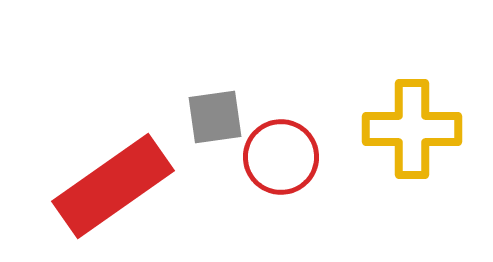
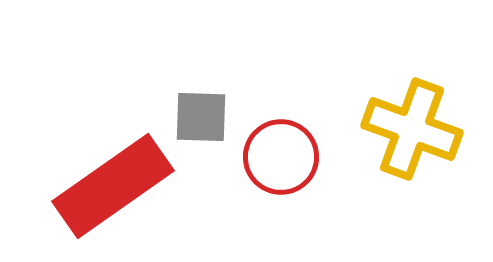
gray square: moved 14 px left; rotated 10 degrees clockwise
yellow cross: rotated 20 degrees clockwise
